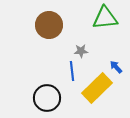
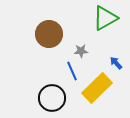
green triangle: rotated 24 degrees counterclockwise
brown circle: moved 9 px down
blue arrow: moved 4 px up
blue line: rotated 18 degrees counterclockwise
black circle: moved 5 px right
